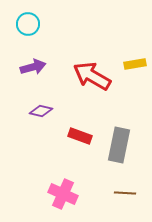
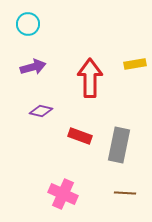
red arrow: moved 2 px left, 2 px down; rotated 60 degrees clockwise
